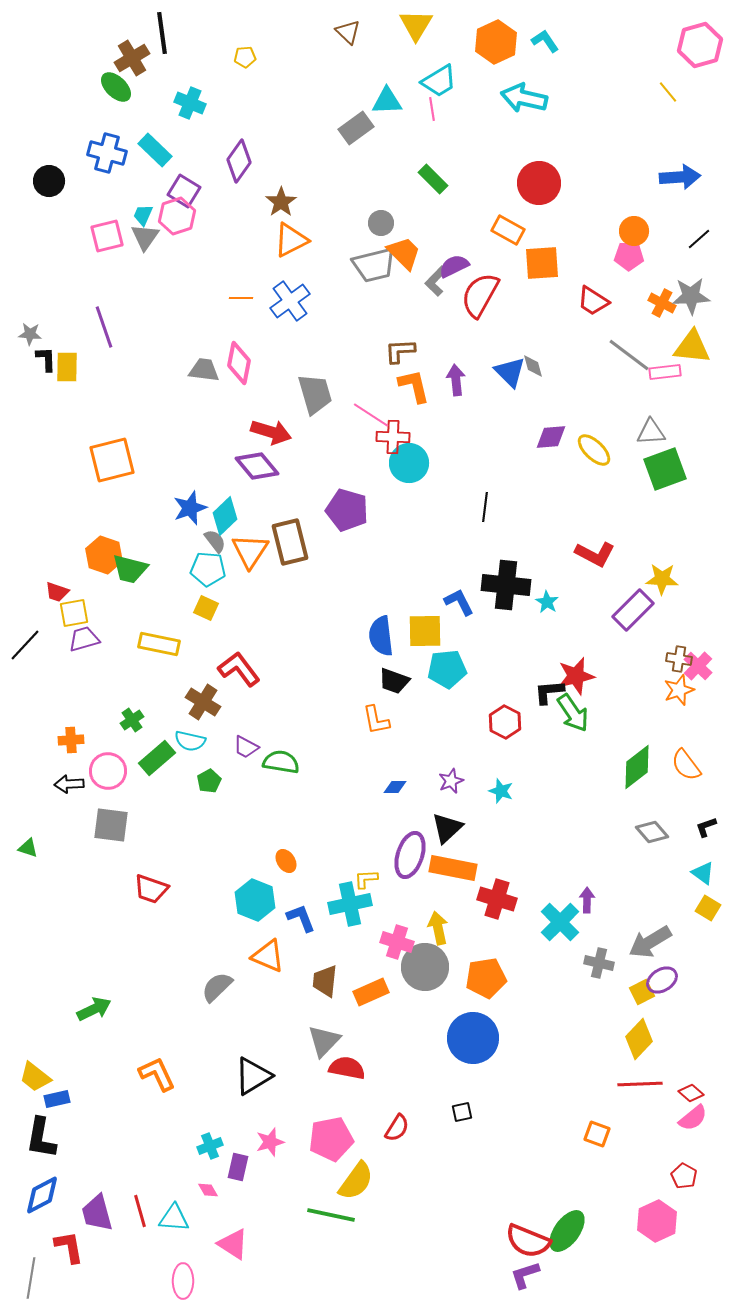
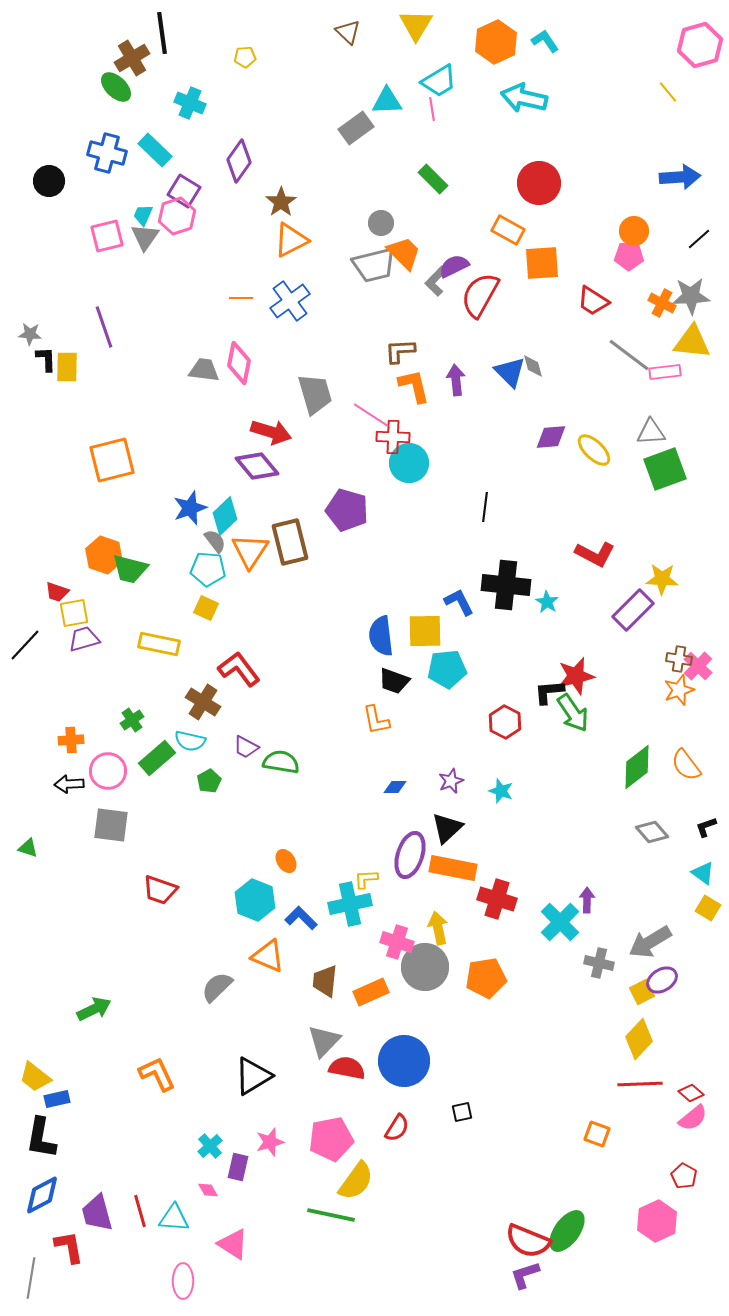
yellow triangle at (692, 347): moved 5 px up
red trapezoid at (151, 889): moved 9 px right, 1 px down
blue L-shape at (301, 918): rotated 24 degrees counterclockwise
blue circle at (473, 1038): moved 69 px left, 23 px down
cyan cross at (210, 1146): rotated 20 degrees counterclockwise
